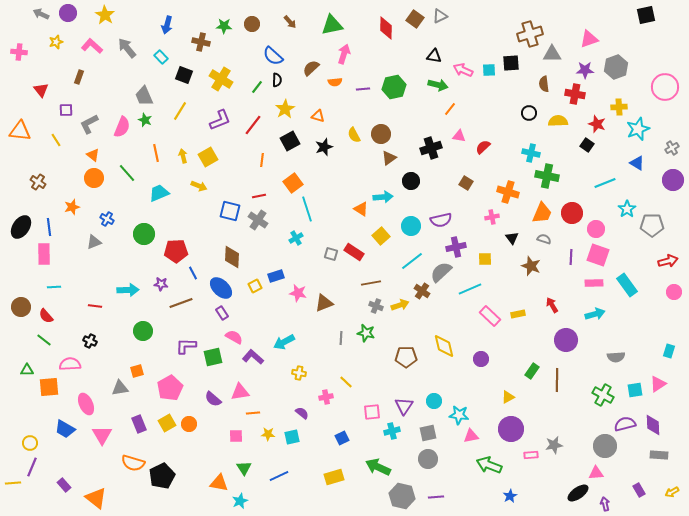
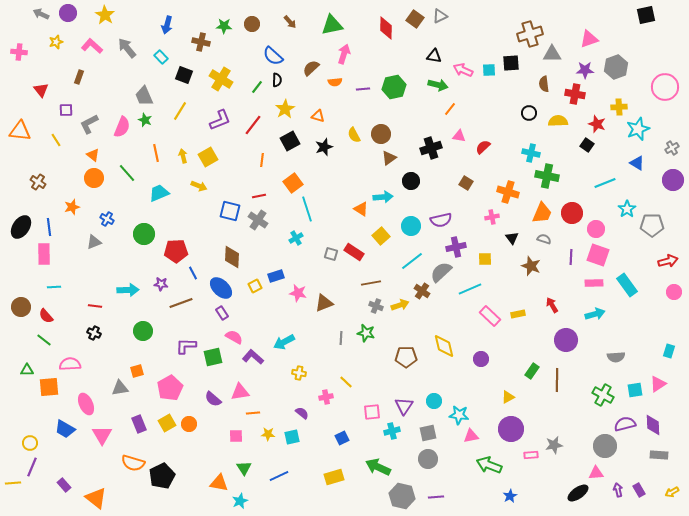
black cross at (90, 341): moved 4 px right, 8 px up
purple arrow at (605, 504): moved 13 px right, 14 px up
